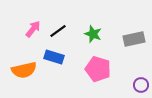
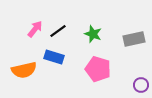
pink arrow: moved 2 px right
